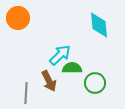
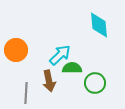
orange circle: moved 2 px left, 32 px down
brown arrow: rotated 15 degrees clockwise
